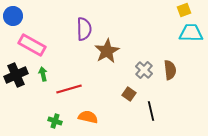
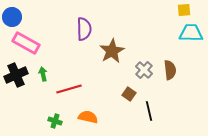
yellow square: rotated 16 degrees clockwise
blue circle: moved 1 px left, 1 px down
pink rectangle: moved 6 px left, 2 px up
brown star: moved 5 px right
black line: moved 2 px left
